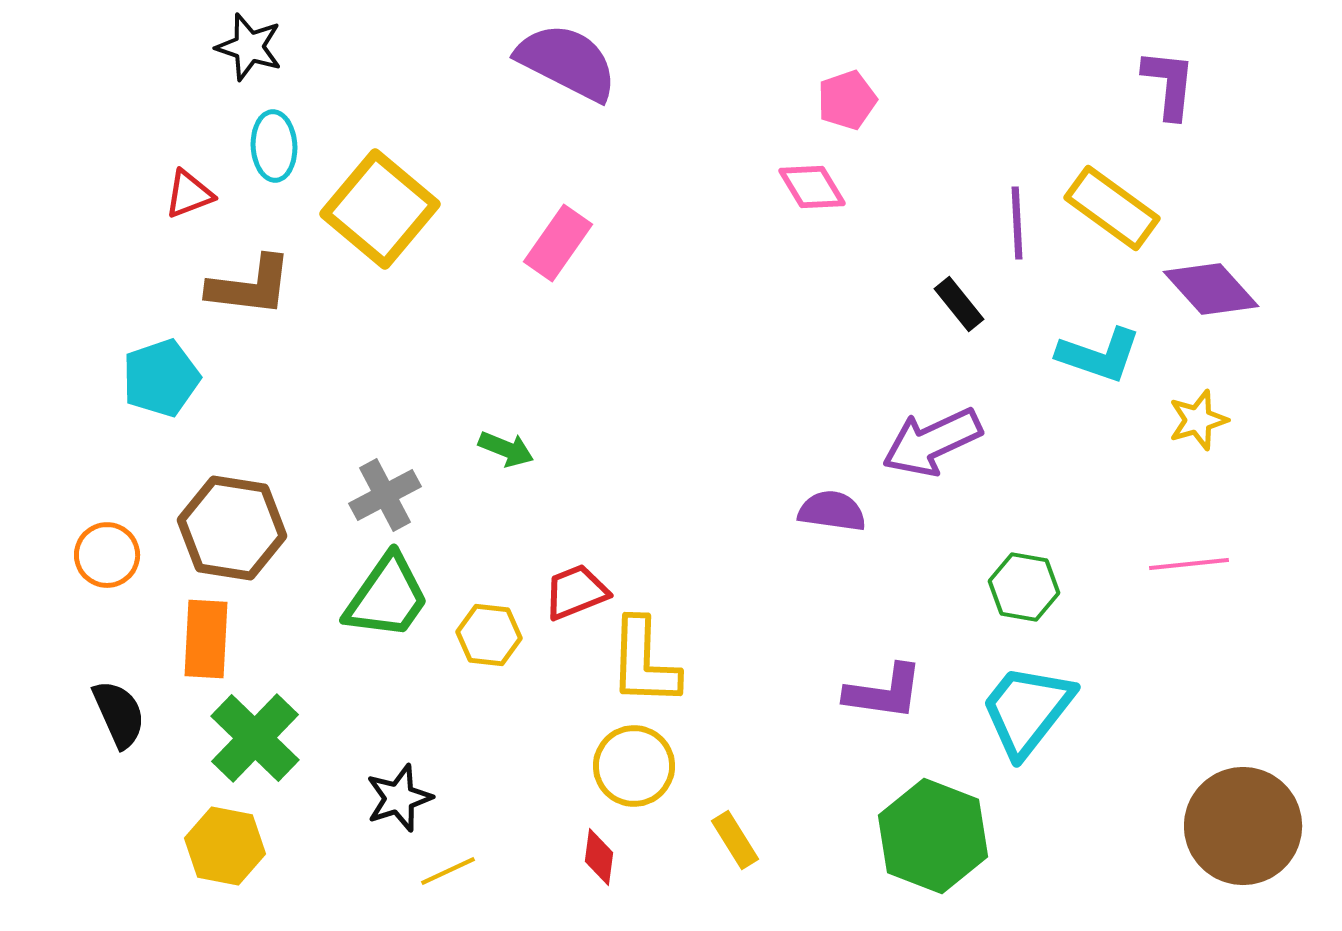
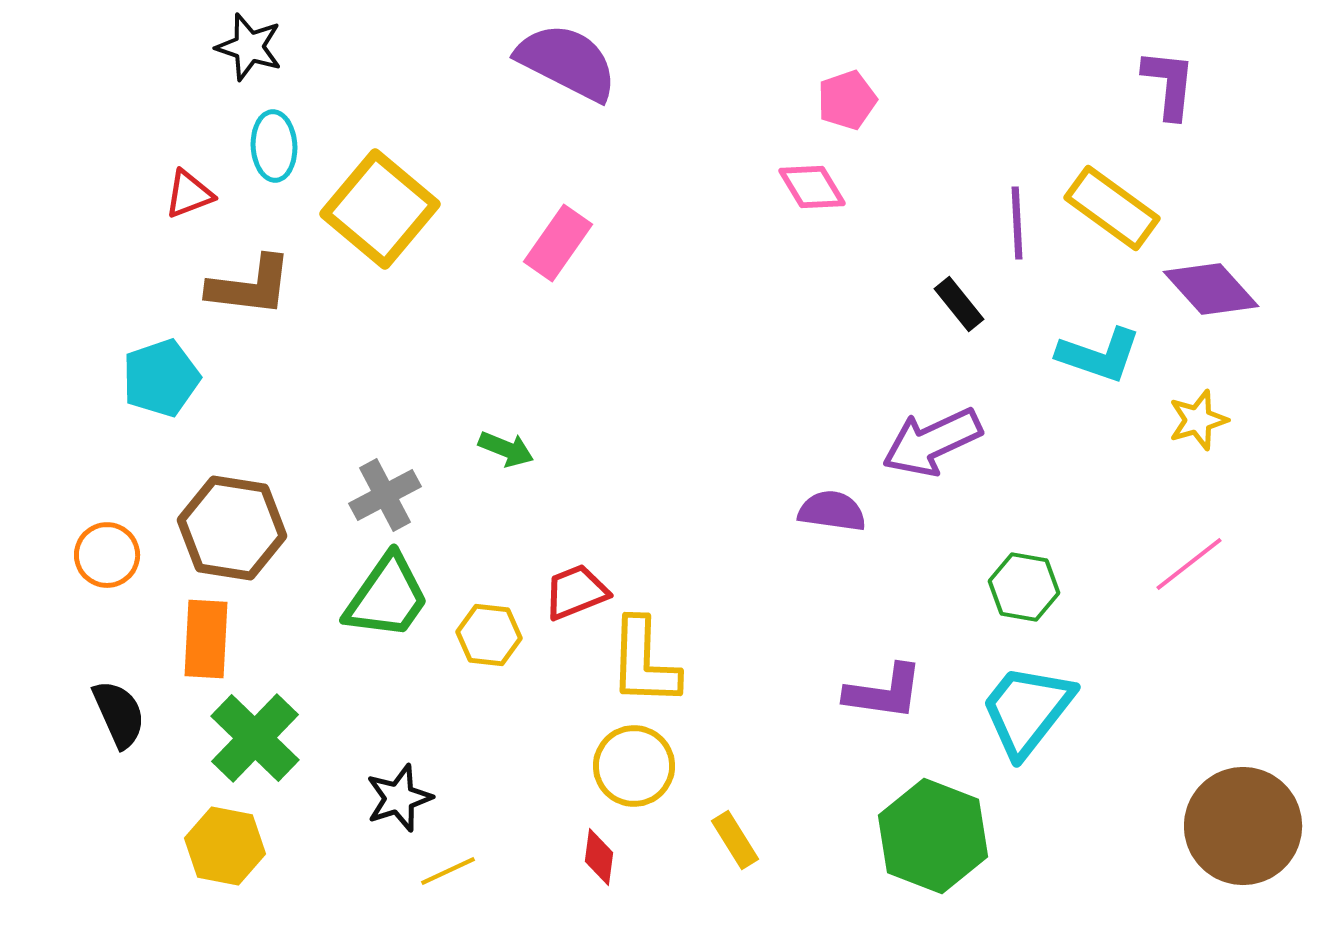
pink line at (1189, 564): rotated 32 degrees counterclockwise
